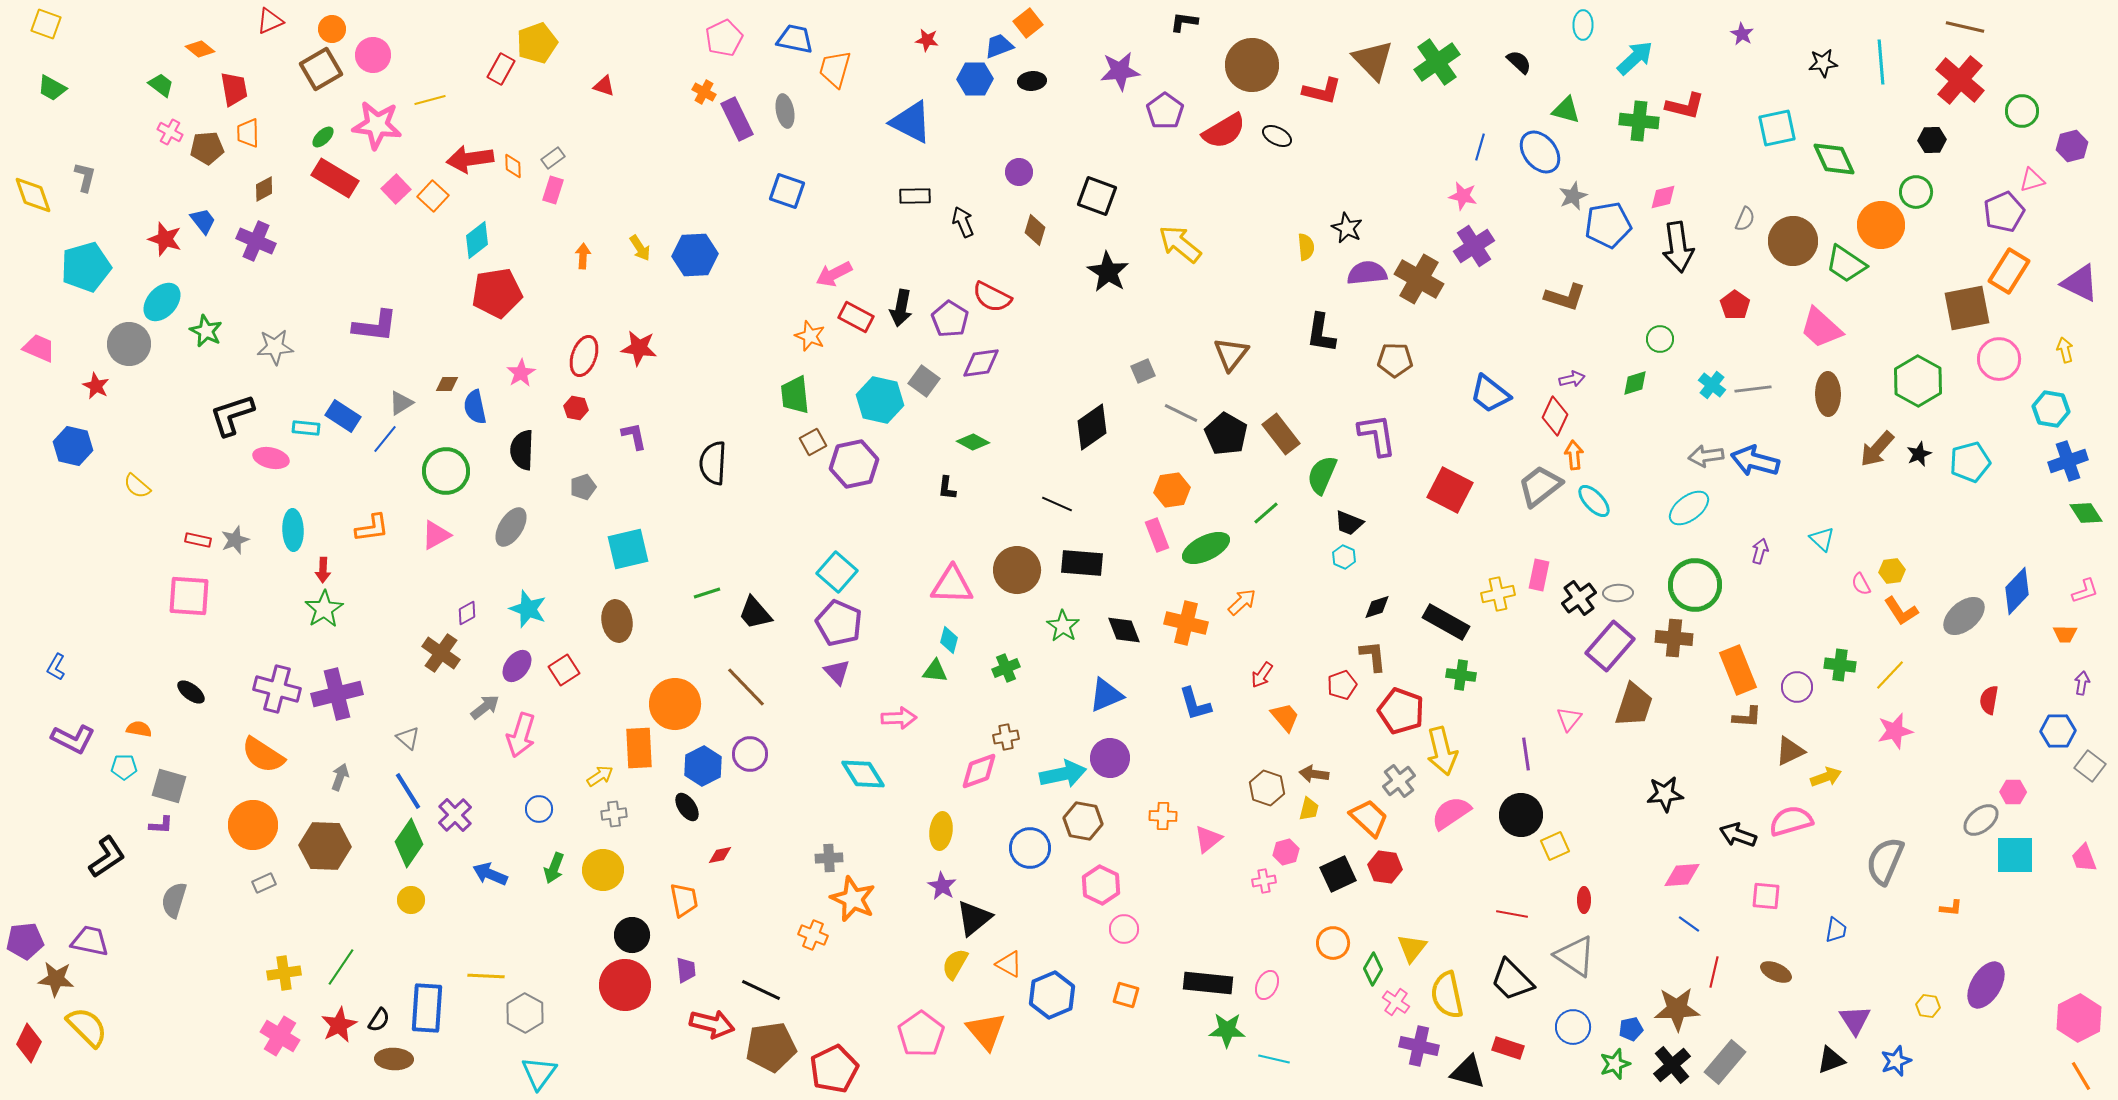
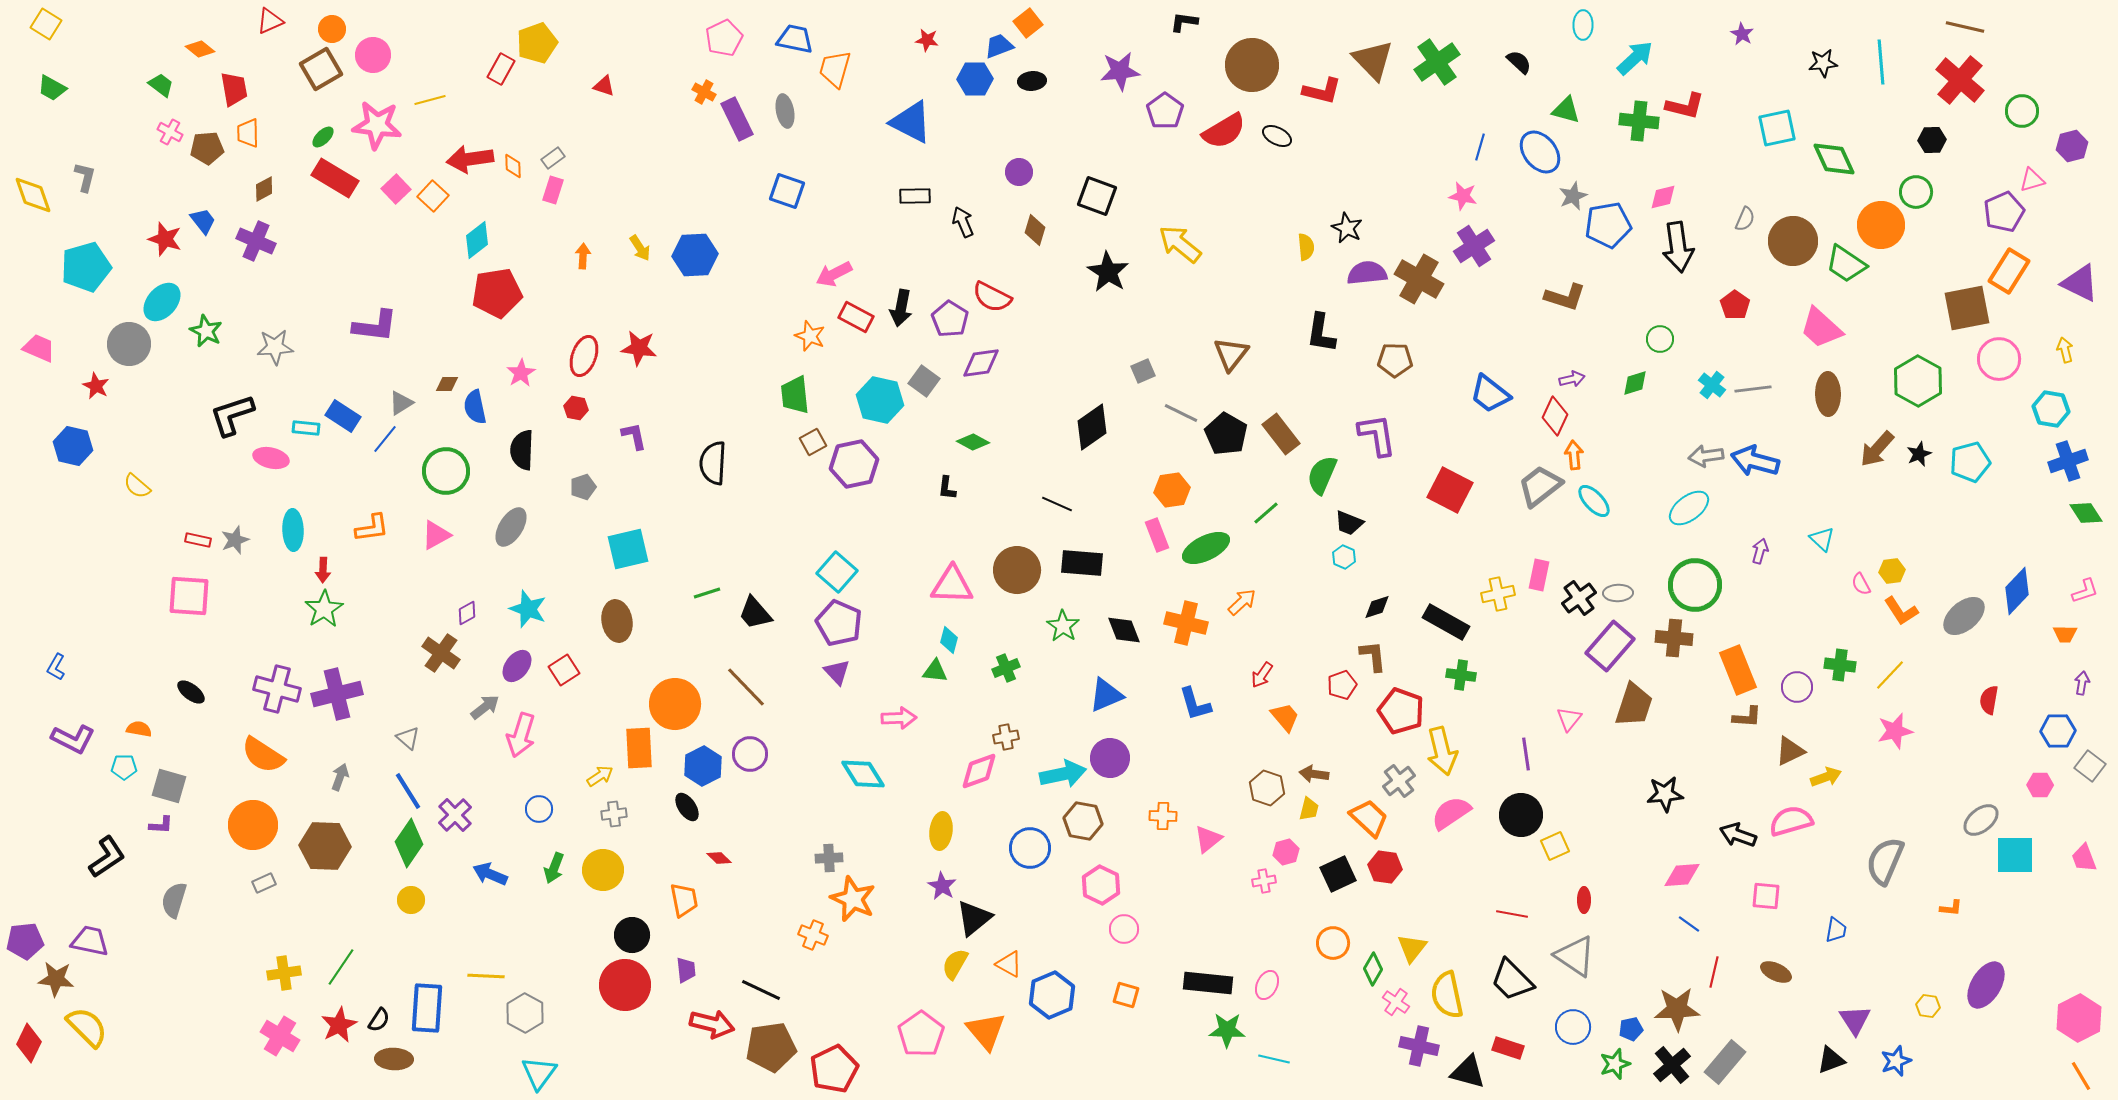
yellow square at (46, 24): rotated 12 degrees clockwise
pink hexagon at (2013, 792): moved 27 px right, 7 px up
red diamond at (720, 855): moved 1 px left, 3 px down; rotated 55 degrees clockwise
